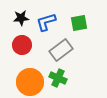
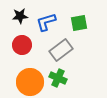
black star: moved 1 px left, 2 px up
